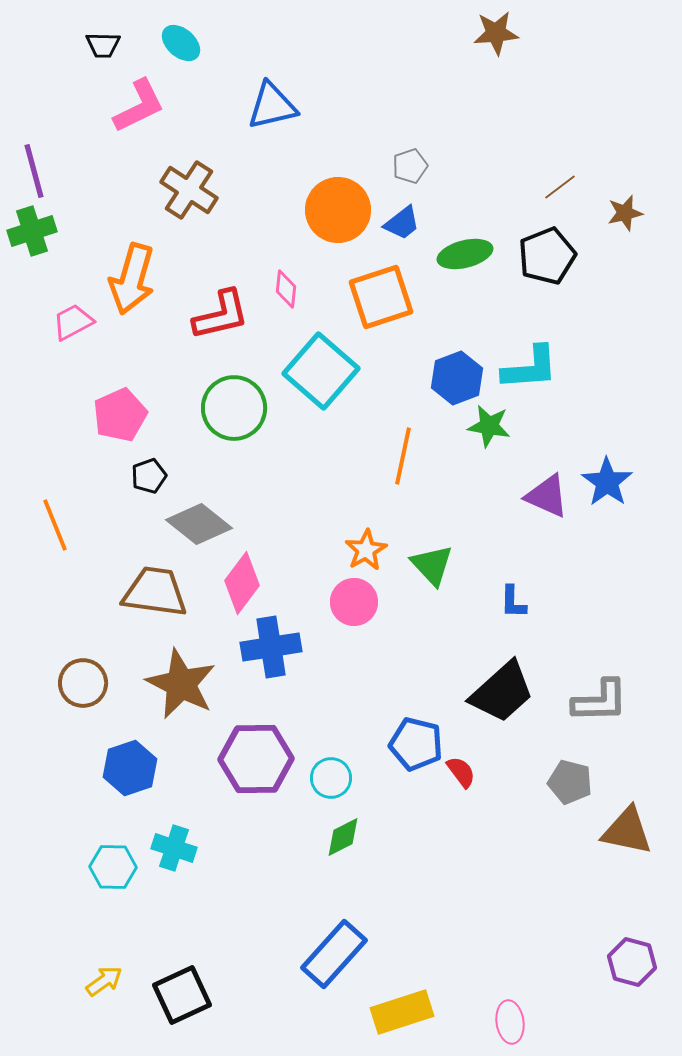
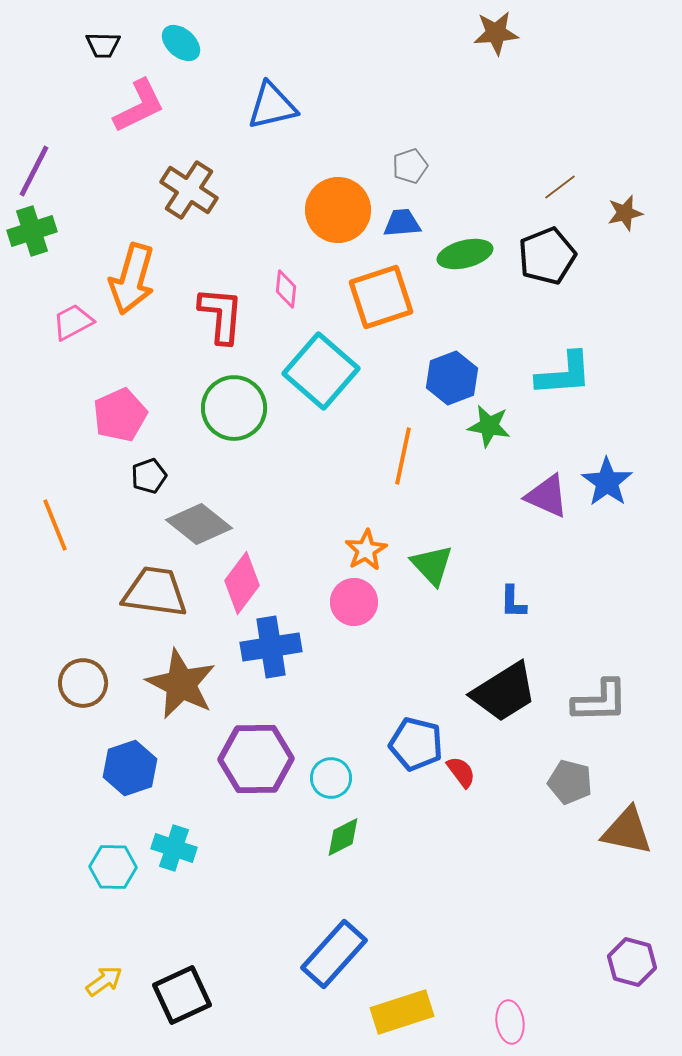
purple line at (34, 171): rotated 42 degrees clockwise
blue trapezoid at (402, 223): rotated 147 degrees counterclockwise
red L-shape at (221, 315): rotated 72 degrees counterclockwise
cyan L-shape at (530, 368): moved 34 px right, 6 px down
blue hexagon at (457, 378): moved 5 px left
black trapezoid at (502, 692): moved 2 px right; rotated 10 degrees clockwise
